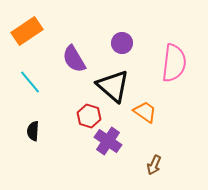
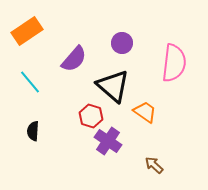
purple semicircle: rotated 108 degrees counterclockwise
red hexagon: moved 2 px right
brown arrow: rotated 108 degrees clockwise
